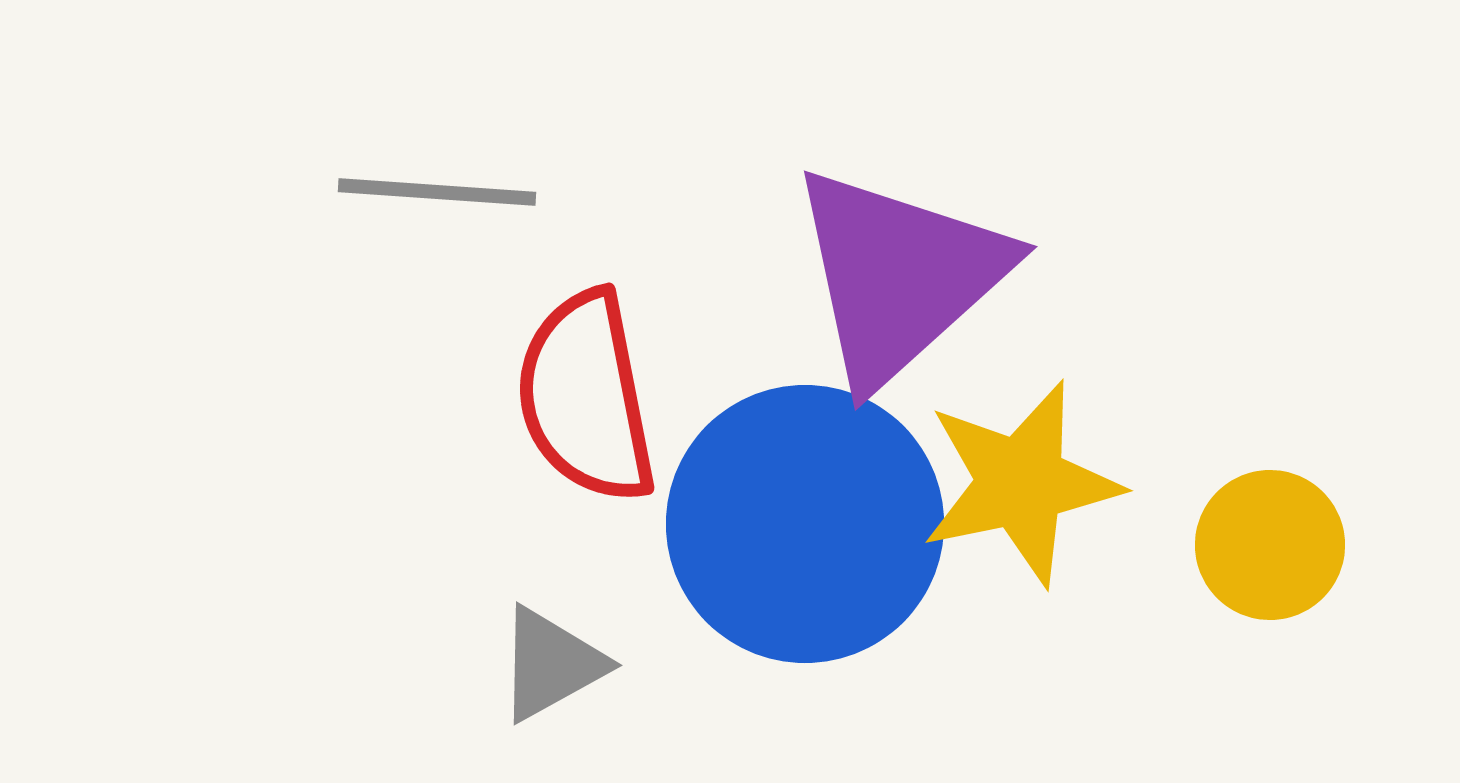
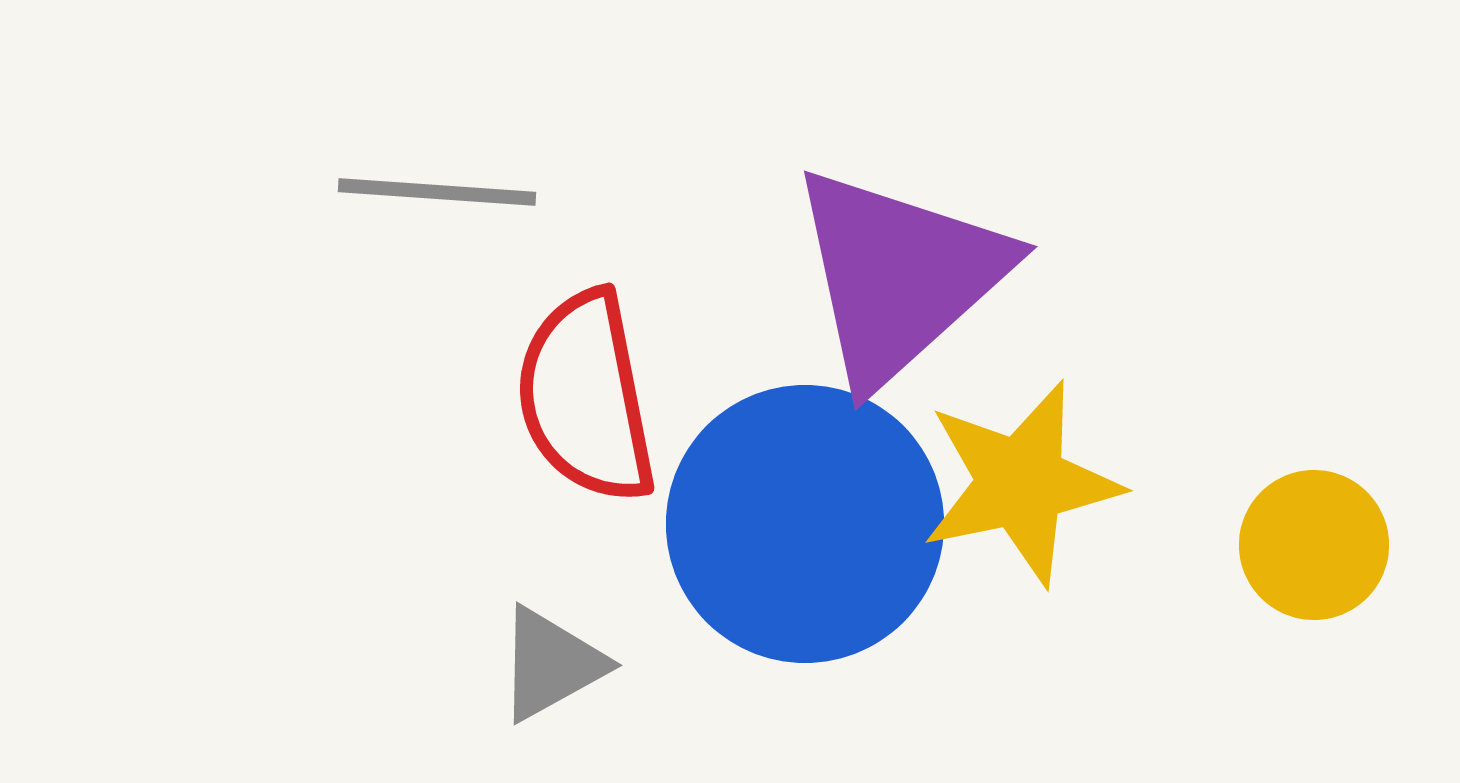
yellow circle: moved 44 px right
